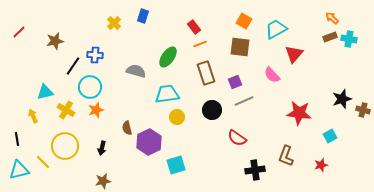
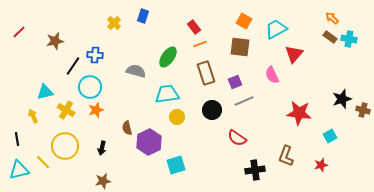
brown rectangle at (330, 37): rotated 56 degrees clockwise
pink semicircle at (272, 75): rotated 18 degrees clockwise
